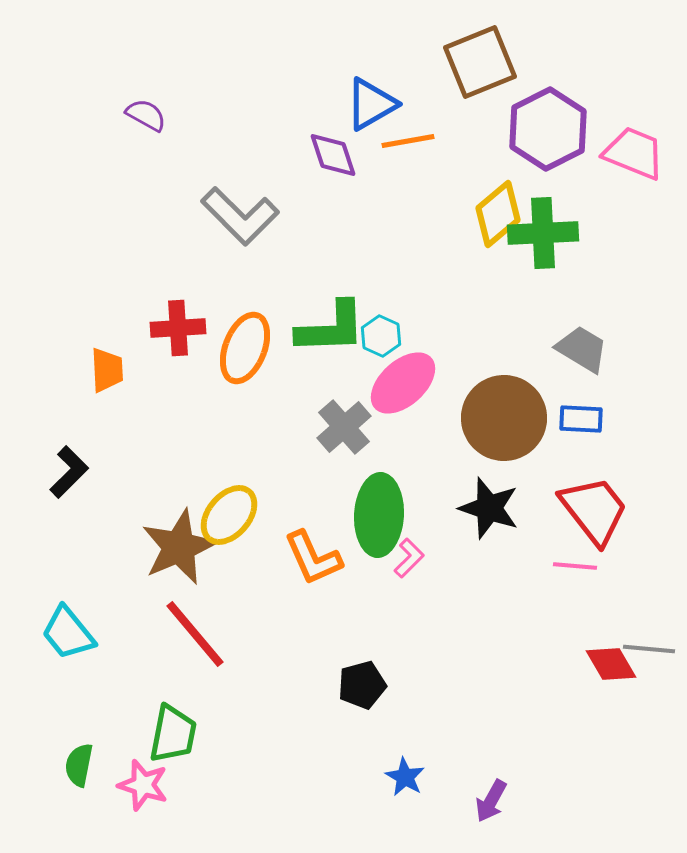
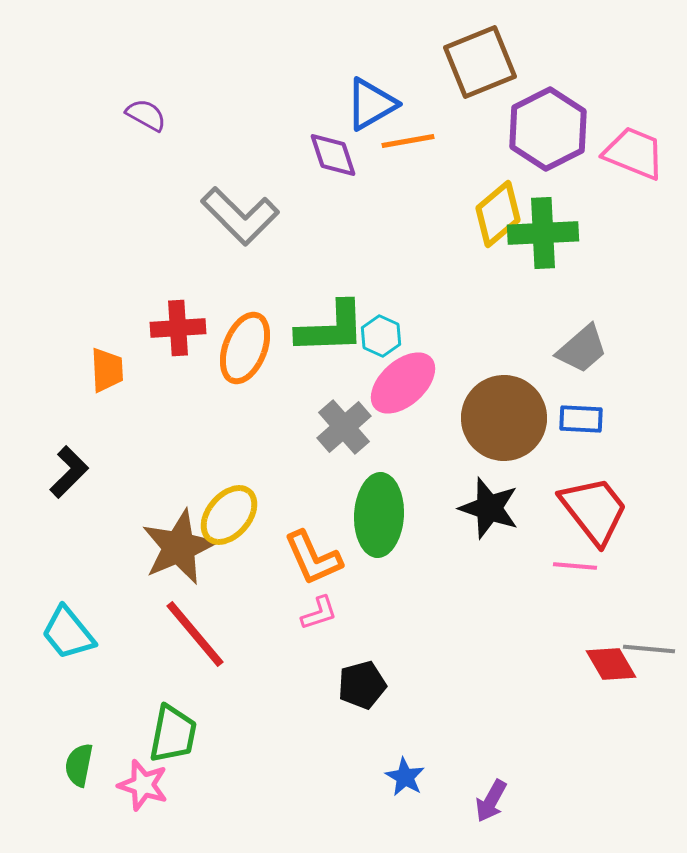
gray trapezoid: rotated 108 degrees clockwise
pink L-shape: moved 90 px left, 55 px down; rotated 27 degrees clockwise
